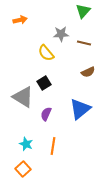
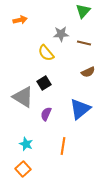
orange line: moved 10 px right
